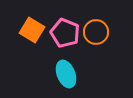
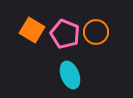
pink pentagon: moved 1 px down
cyan ellipse: moved 4 px right, 1 px down
